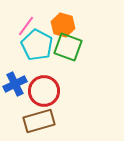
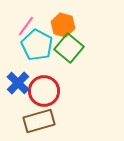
green square: moved 1 px right, 1 px down; rotated 20 degrees clockwise
blue cross: moved 3 px right, 1 px up; rotated 20 degrees counterclockwise
